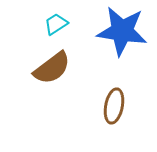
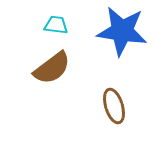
cyan trapezoid: moved 1 px down; rotated 40 degrees clockwise
brown ellipse: rotated 28 degrees counterclockwise
